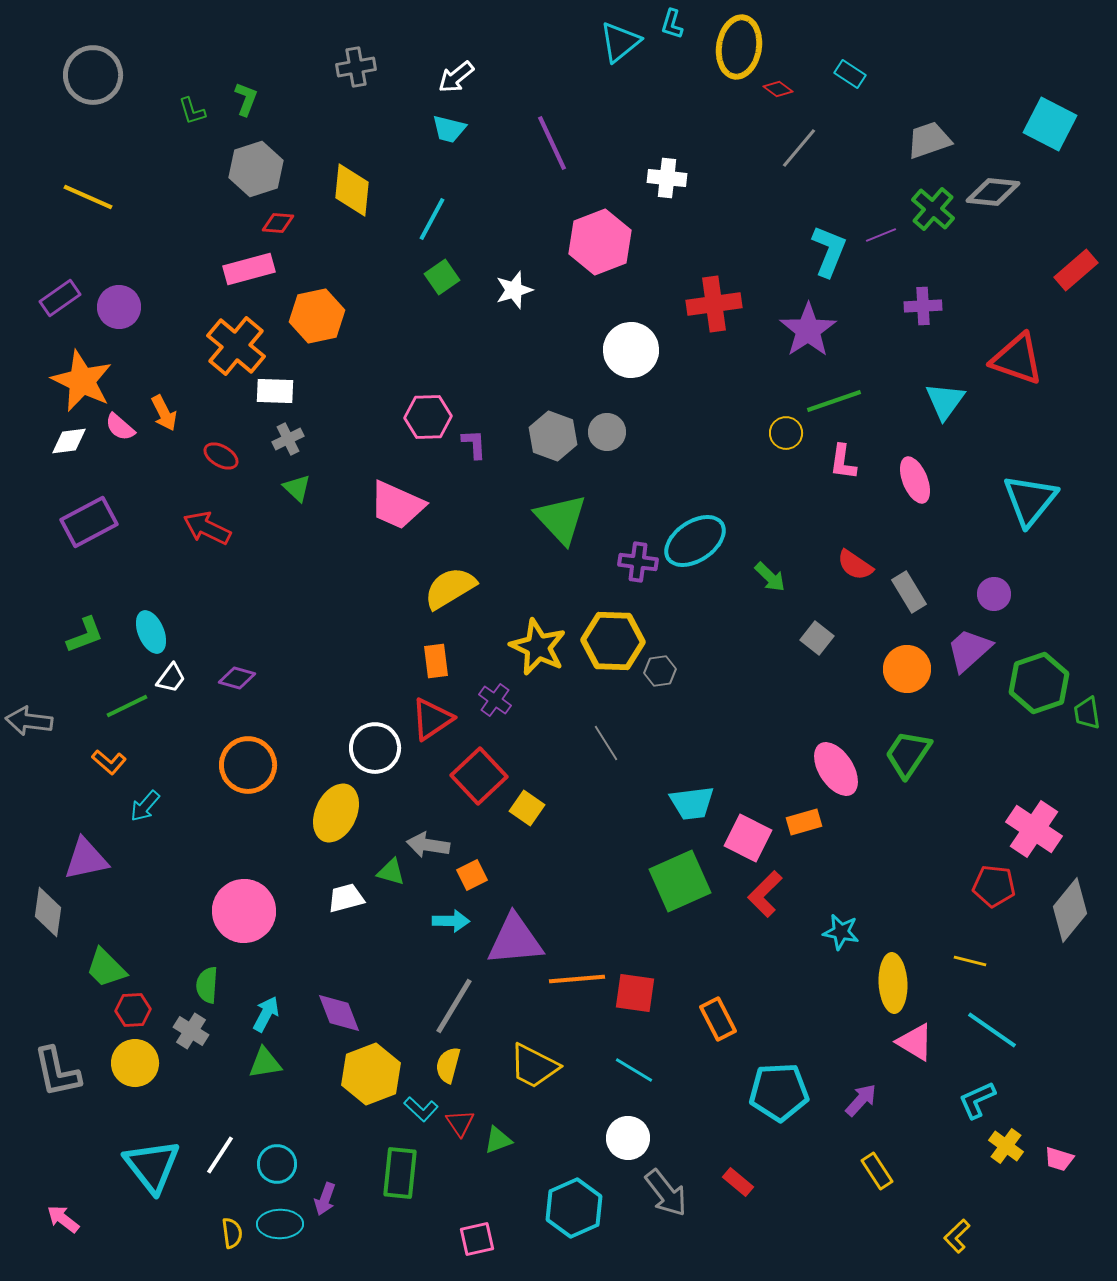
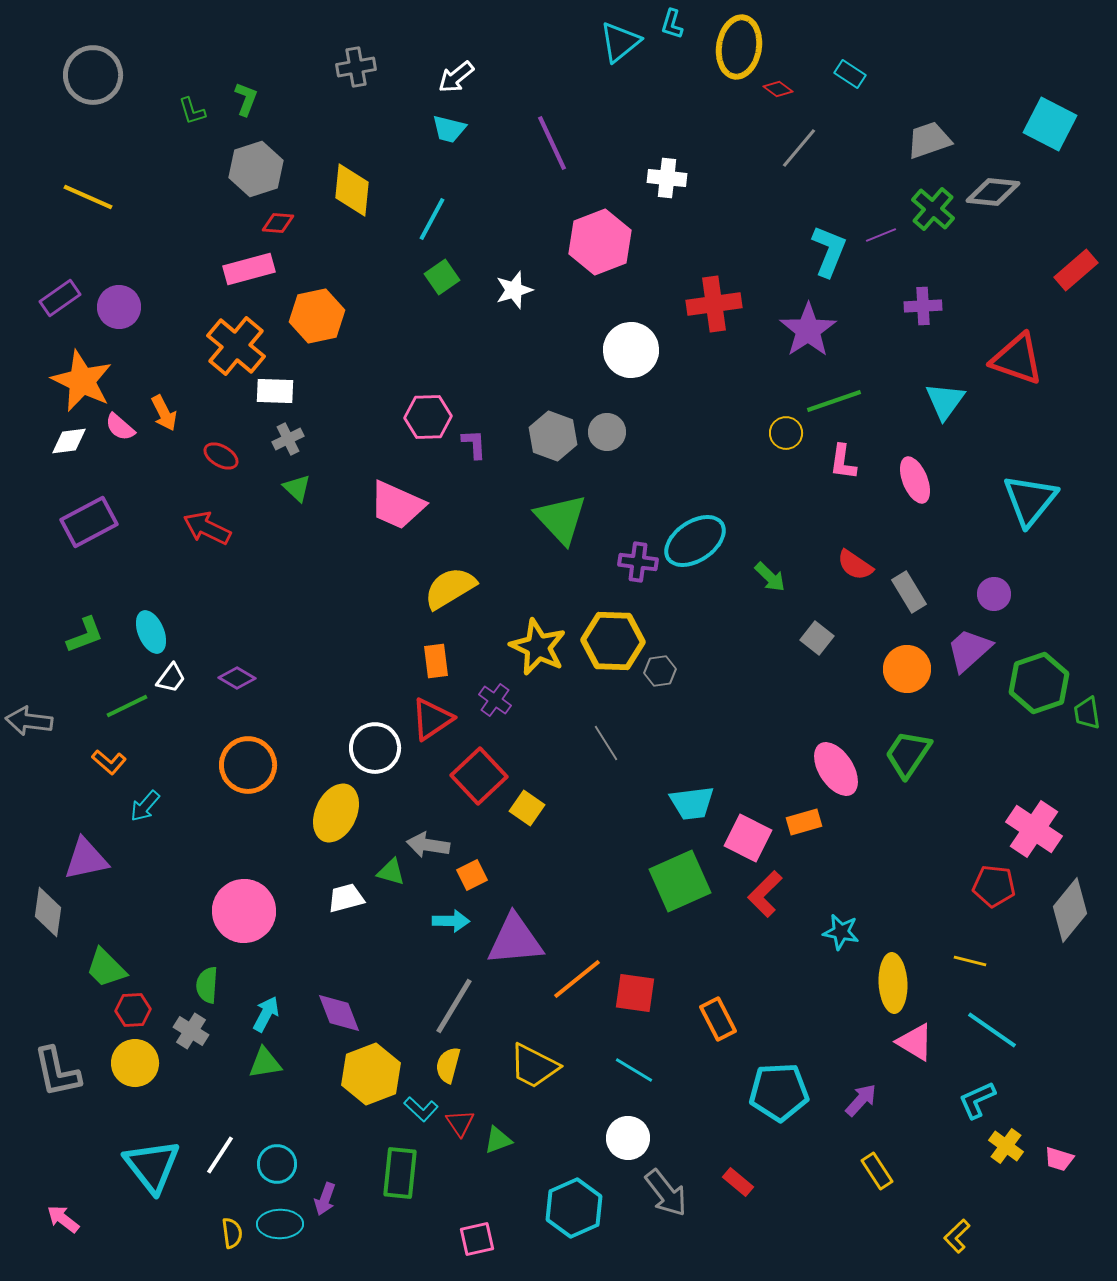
purple diamond at (237, 678): rotated 15 degrees clockwise
orange line at (577, 979): rotated 34 degrees counterclockwise
